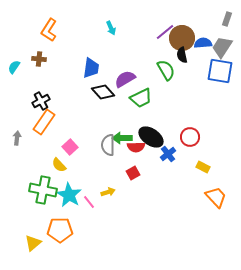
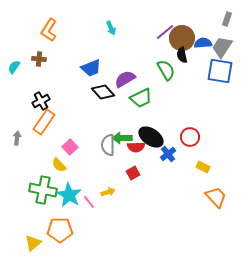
blue trapezoid: rotated 60 degrees clockwise
